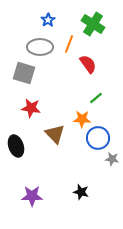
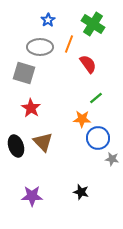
red star: rotated 24 degrees clockwise
brown triangle: moved 12 px left, 8 px down
